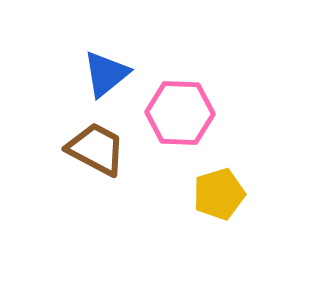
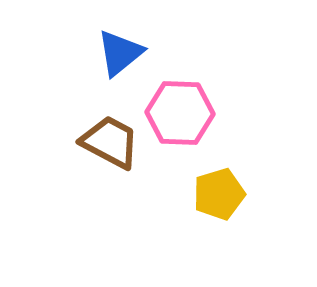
blue triangle: moved 14 px right, 21 px up
brown trapezoid: moved 14 px right, 7 px up
